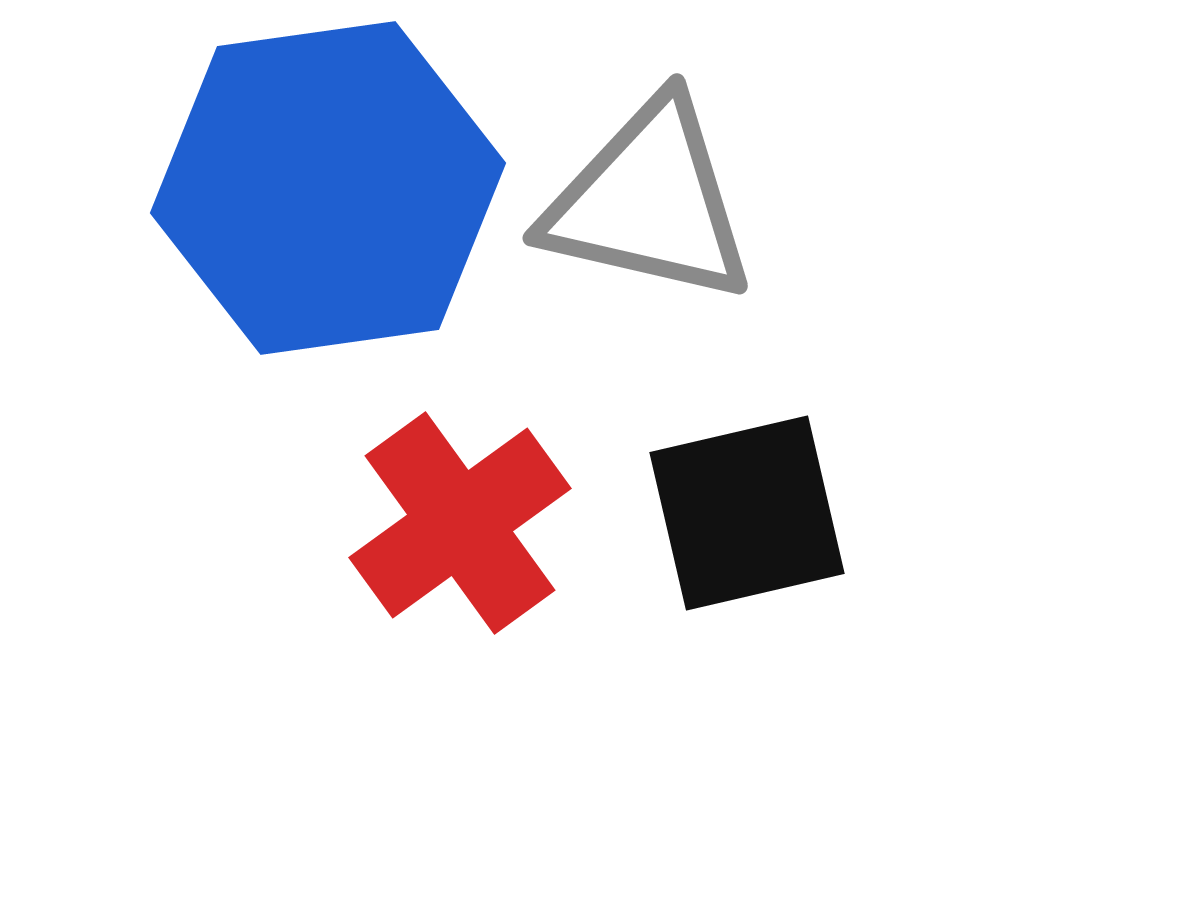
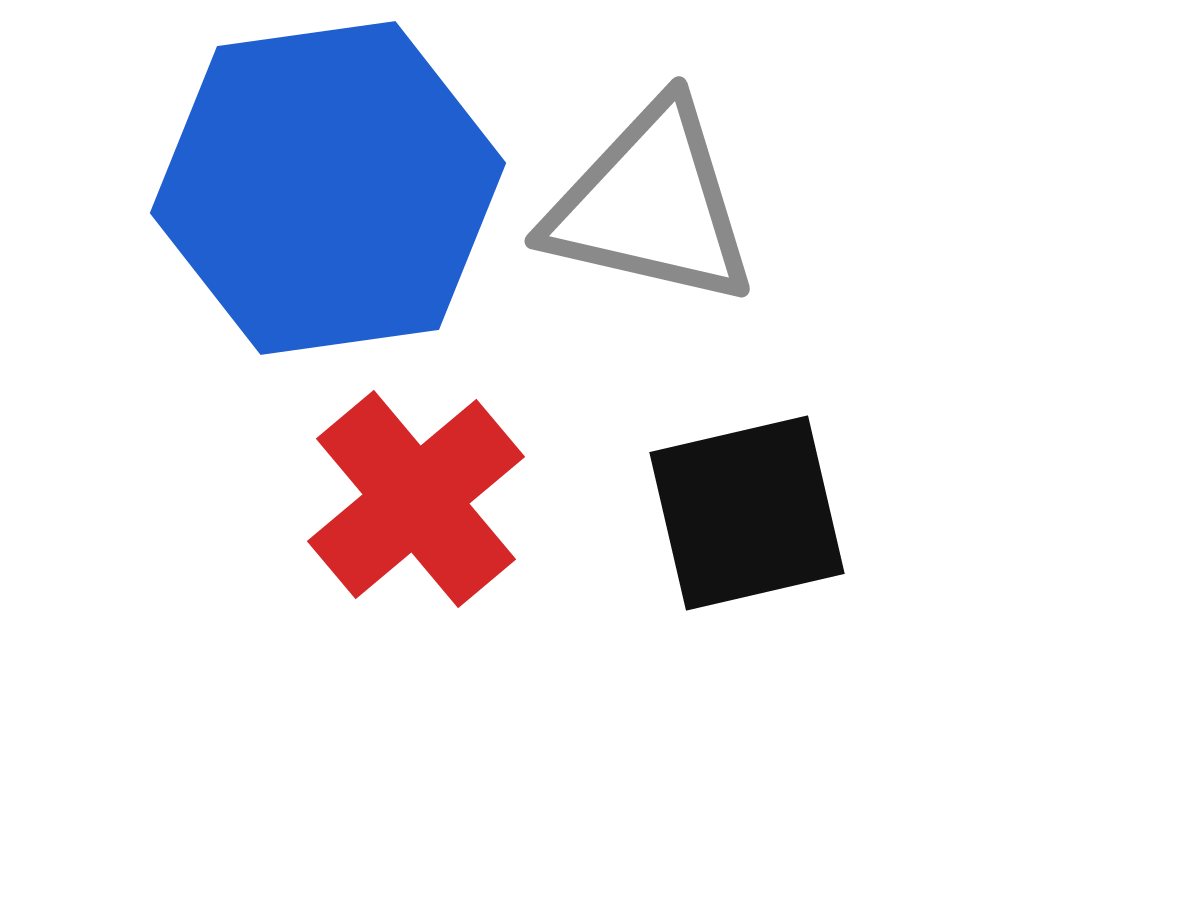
gray triangle: moved 2 px right, 3 px down
red cross: moved 44 px left, 24 px up; rotated 4 degrees counterclockwise
